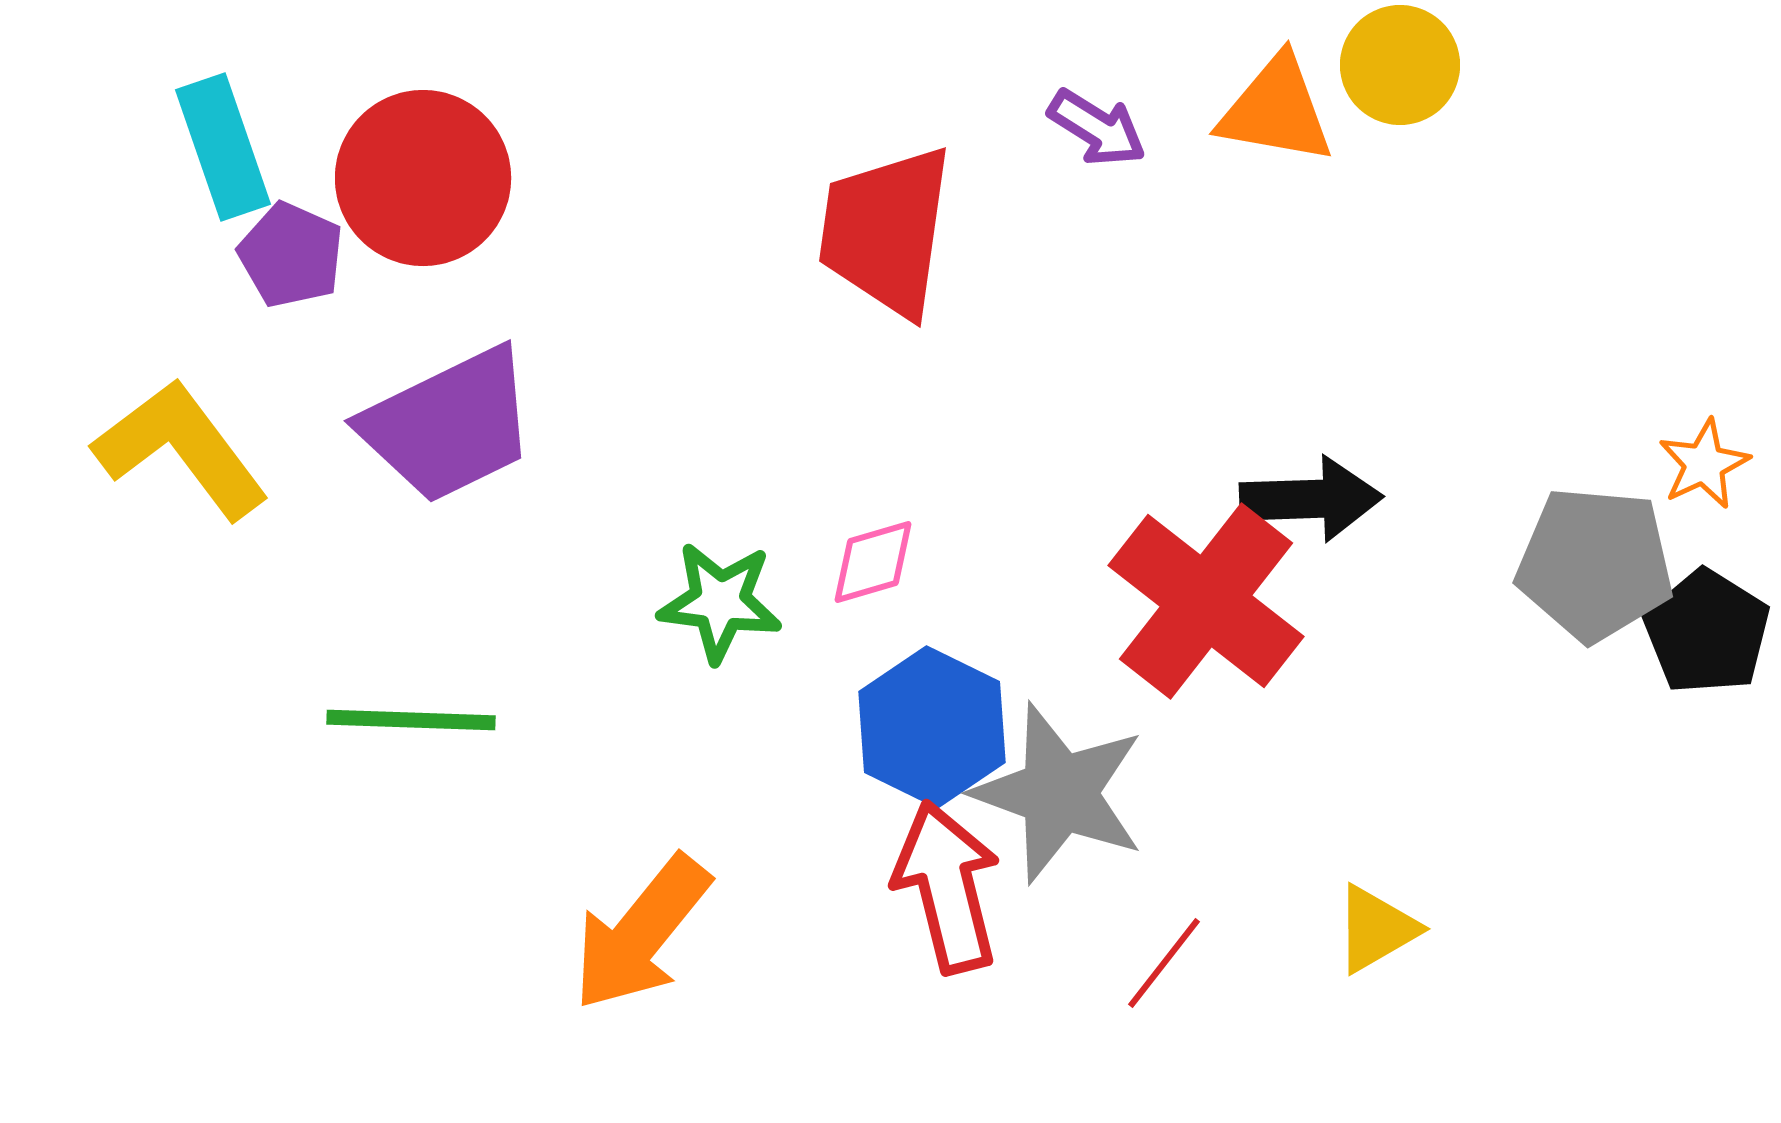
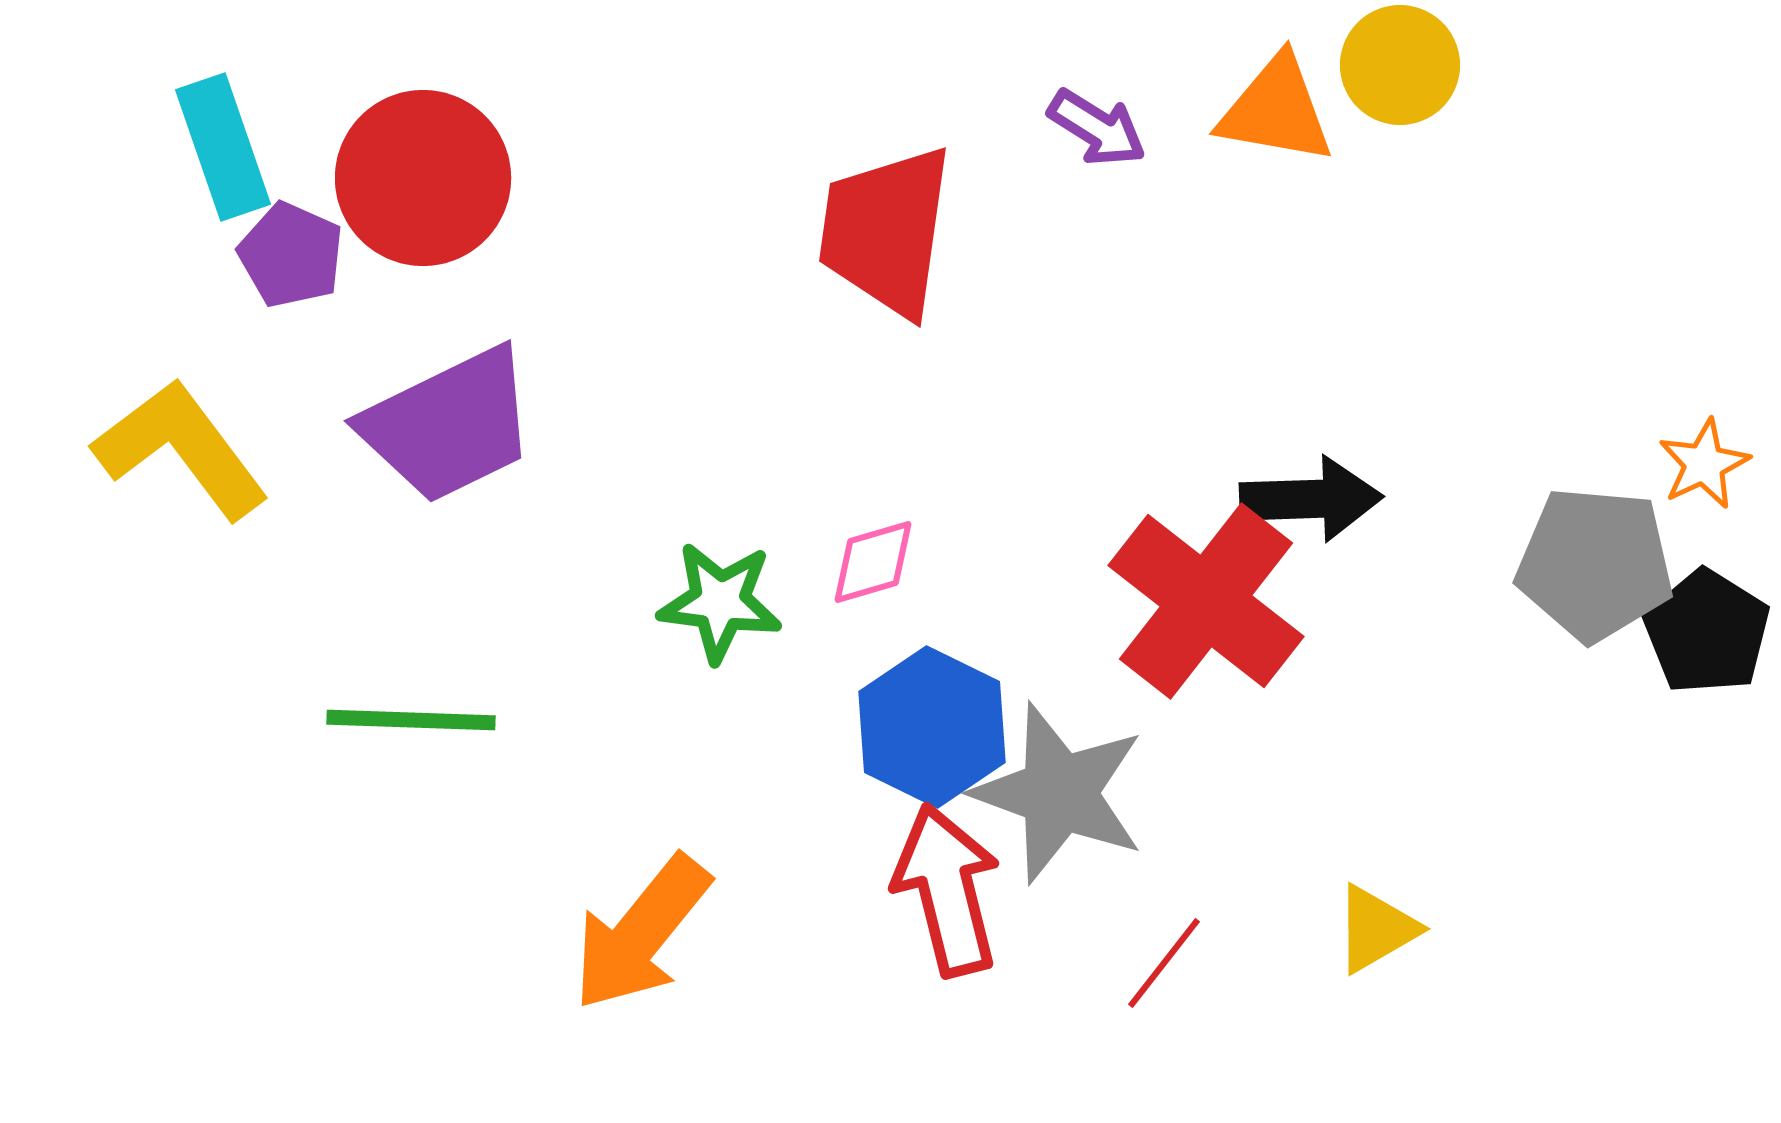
red arrow: moved 3 px down
